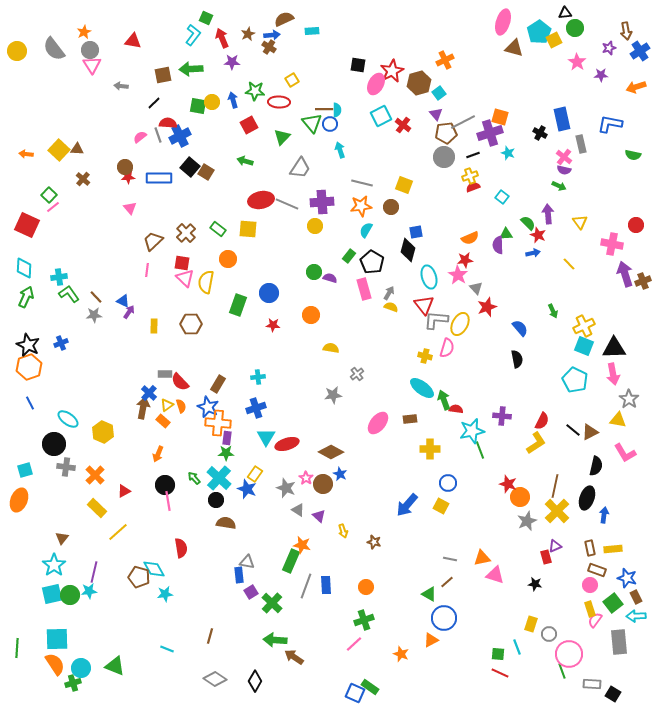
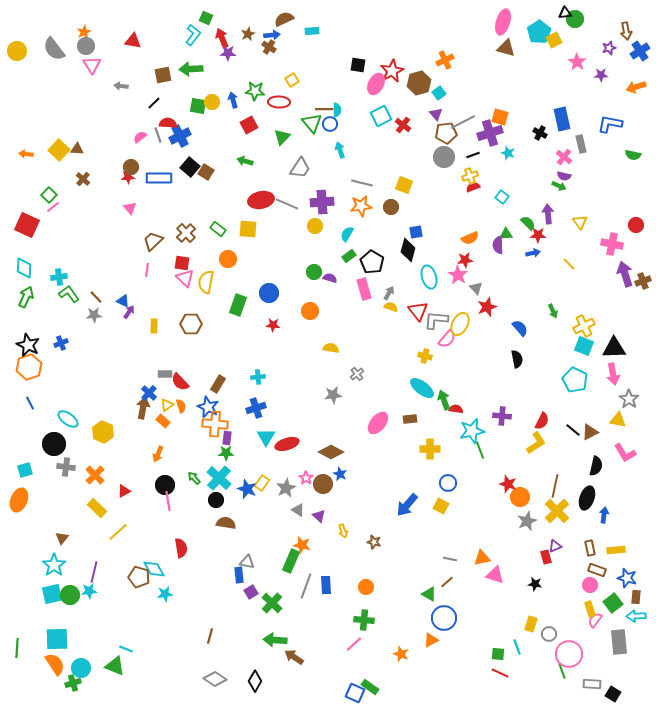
green circle at (575, 28): moved 9 px up
brown triangle at (514, 48): moved 8 px left
gray circle at (90, 50): moved 4 px left, 4 px up
purple star at (232, 62): moved 4 px left, 9 px up
brown circle at (125, 167): moved 6 px right
purple semicircle at (564, 170): moved 6 px down
cyan semicircle at (366, 230): moved 19 px left, 4 px down
red star at (538, 235): rotated 21 degrees counterclockwise
green rectangle at (349, 256): rotated 16 degrees clockwise
red triangle at (424, 305): moved 6 px left, 6 px down
orange circle at (311, 315): moved 1 px left, 4 px up
pink semicircle at (447, 348): moved 9 px up; rotated 24 degrees clockwise
orange cross at (218, 423): moved 3 px left, 1 px down
yellow rectangle at (255, 474): moved 7 px right, 9 px down
gray star at (286, 488): rotated 24 degrees clockwise
yellow rectangle at (613, 549): moved 3 px right, 1 px down
brown rectangle at (636, 597): rotated 32 degrees clockwise
green cross at (364, 620): rotated 24 degrees clockwise
cyan line at (167, 649): moved 41 px left
